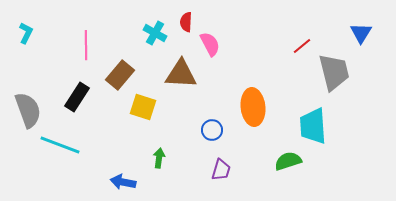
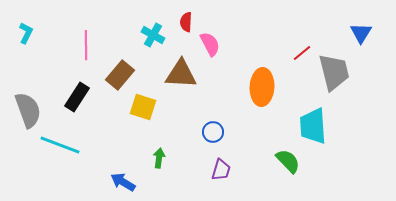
cyan cross: moved 2 px left, 2 px down
red line: moved 7 px down
orange ellipse: moved 9 px right, 20 px up; rotated 9 degrees clockwise
blue circle: moved 1 px right, 2 px down
green semicircle: rotated 64 degrees clockwise
blue arrow: rotated 20 degrees clockwise
